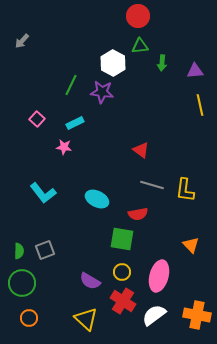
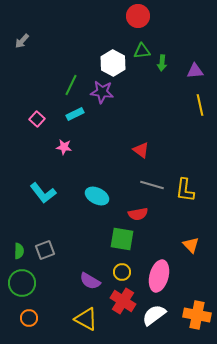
green triangle: moved 2 px right, 5 px down
cyan rectangle: moved 9 px up
cyan ellipse: moved 3 px up
yellow triangle: rotated 15 degrees counterclockwise
